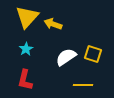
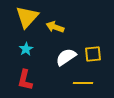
yellow arrow: moved 2 px right, 3 px down
yellow square: rotated 24 degrees counterclockwise
yellow line: moved 2 px up
